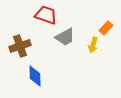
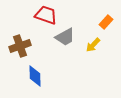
orange rectangle: moved 6 px up
yellow arrow: rotated 28 degrees clockwise
